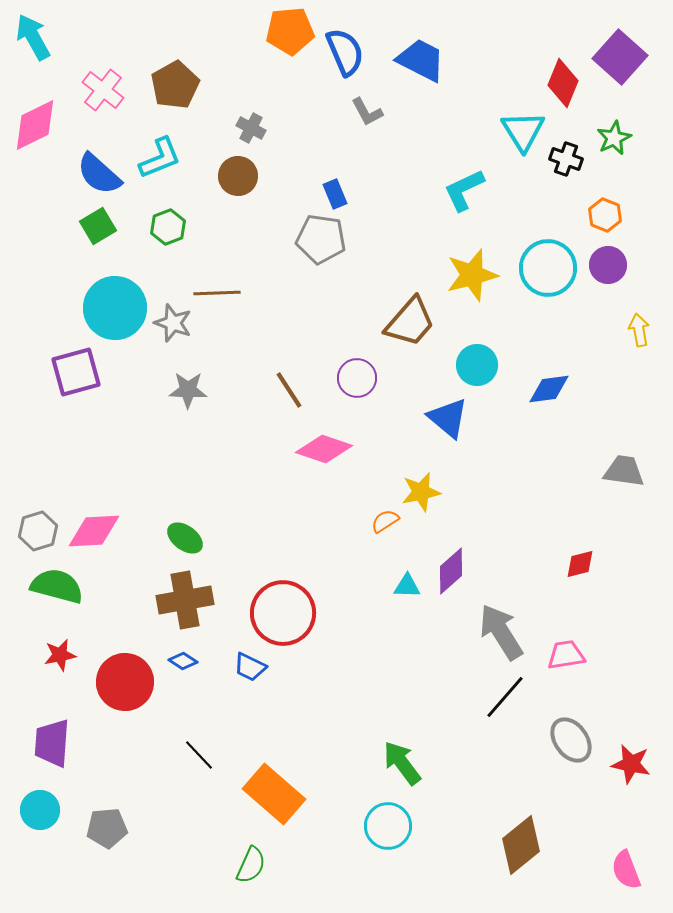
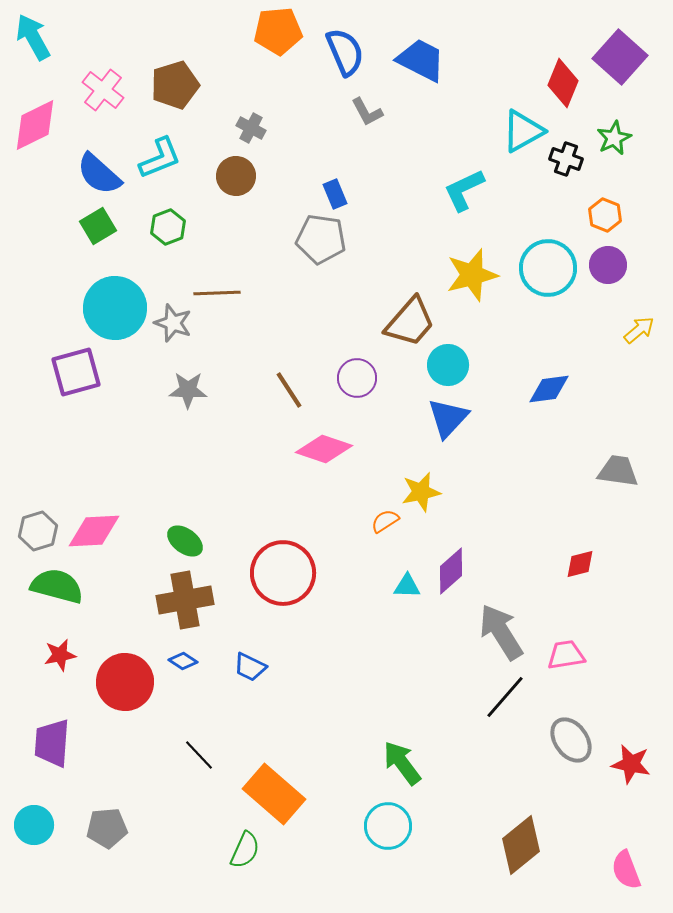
orange pentagon at (290, 31): moved 12 px left
brown pentagon at (175, 85): rotated 12 degrees clockwise
cyan triangle at (523, 131): rotated 33 degrees clockwise
brown circle at (238, 176): moved 2 px left
yellow arrow at (639, 330): rotated 60 degrees clockwise
cyan circle at (477, 365): moved 29 px left
blue triangle at (448, 418): rotated 33 degrees clockwise
gray trapezoid at (624, 471): moved 6 px left
green ellipse at (185, 538): moved 3 px down
red circle at (283, 613): moved 40 px up
cyan circle at (40, 810): moved 6 px left, 15 px down
green semicircle at (251, 865): moved 6 px left, 15 px up
